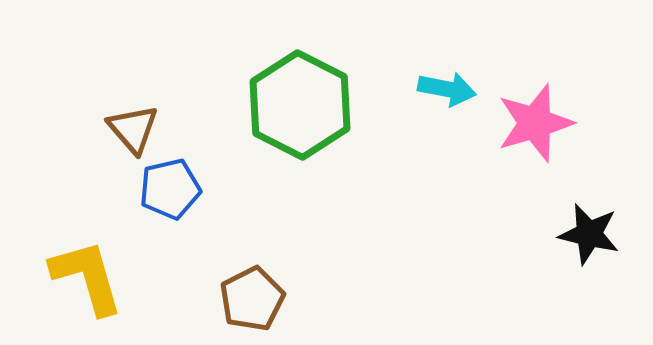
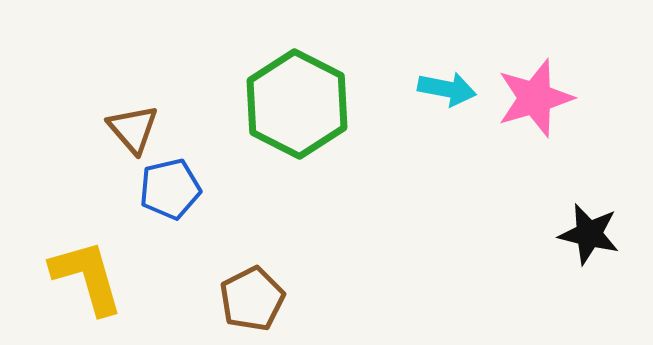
green hexagon: moved 3 px left, 1 px up
pink star: moved 25 px up
